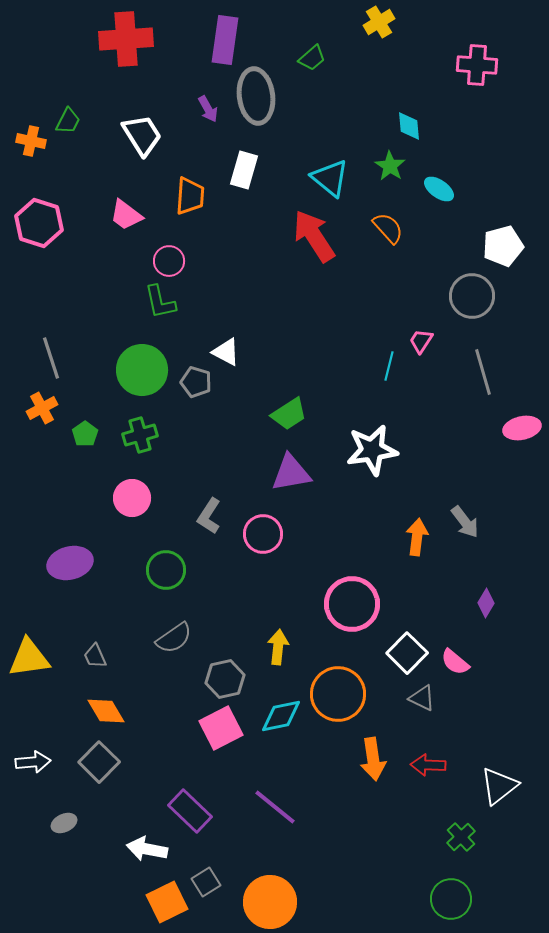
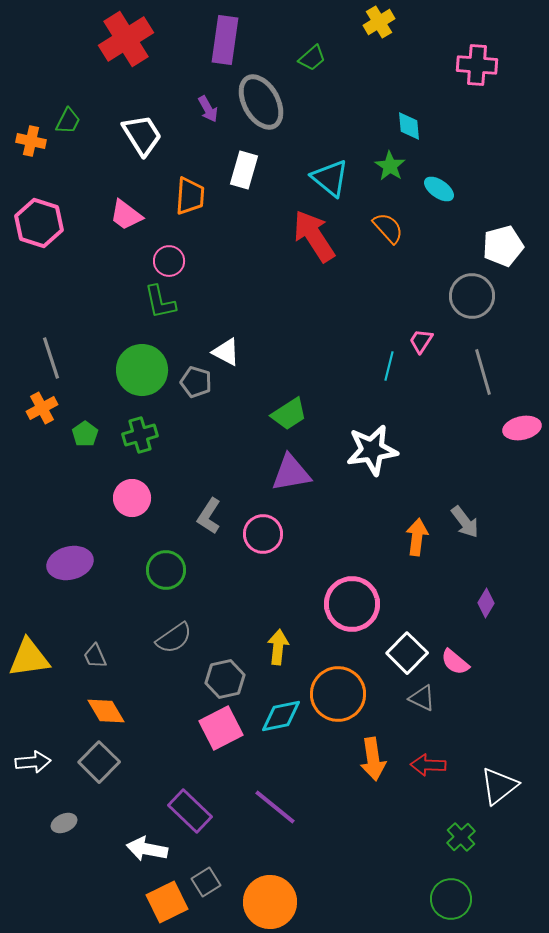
red cross at (126, 39): rotated 28 degrees counterclockwise
gray ellipse at (256, 96): moved 5 px right, 6 px down; rotated 22 degrees counterclockwise
